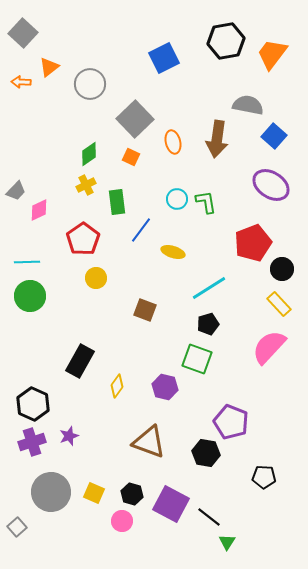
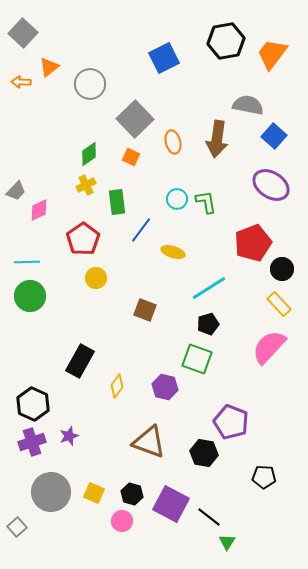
black hexagon at (206, 453): moved 2 px left
